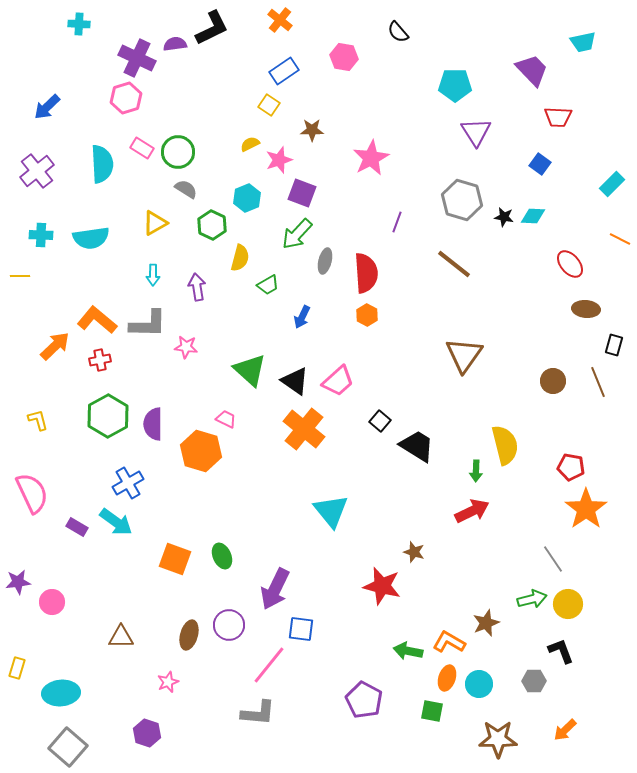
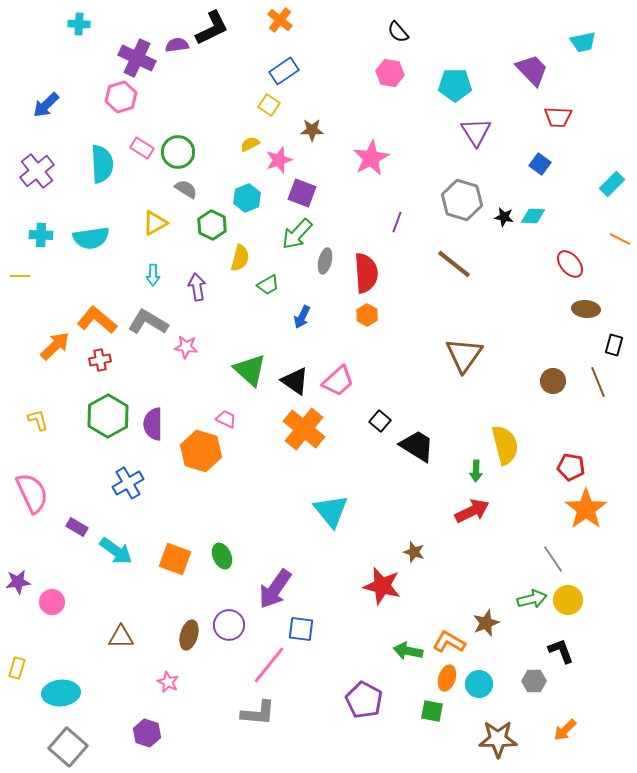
purple semicircle at (175, 44): moved 2 px right, 1 px down
pink hexagon at (344, 57): moved 46 px right, 16 px down
pink hexagon at (126, 98): moved 5 px left, 1 px up
blue arrow at (47, 107): moved 1 px left, 2 px up
gray L-shape at (148, 324): moved 2 px up; rotated 150 degrees counterclockwise
cyan arrow at (116, 522): moved 29 px down
purple arrow at (275, 589): rotated 9 degrees clockwise
yellow circle at (568, 604): moved 4 px up
pink star at (168, 682): rotated 25 degrees counterclockwise
